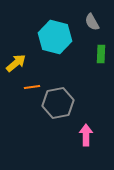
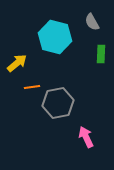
yellow arrow: moved 1 px right
pink arrow: moved 2 px down; rotated 25 degrees counterclockwise
